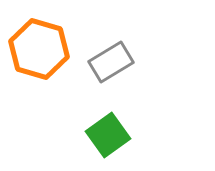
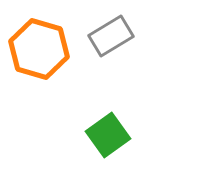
gray rectangle: moved 26 px up
